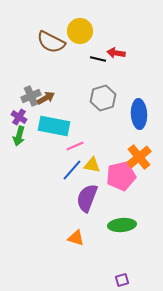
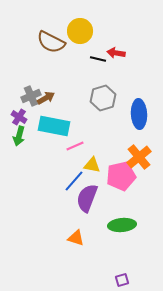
blue line: moved 2 px right, 11 px down
